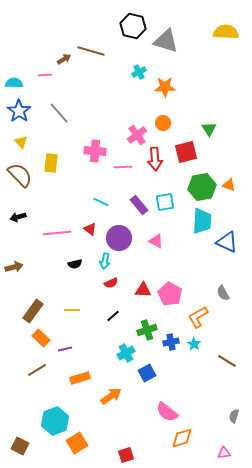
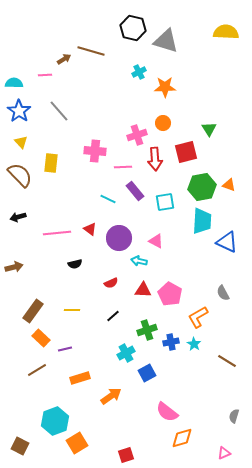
black hexagon at (133, 26): moved 2 px down
gray line at (59, 113): moved 2 px up
pink cross at (137, 135): rotated 18 degrees clockwise
cyan line at (101, 202): moved 7 px right, 3 px up
purple rectangle at (139, 205): moved 4 px left, 14 px up
cyan arrow at (105, 261): moved 34 px right; rotated 91 degrees clockwise
pink triangle at (224, 453): rotated 16 degrees counterclockwise
